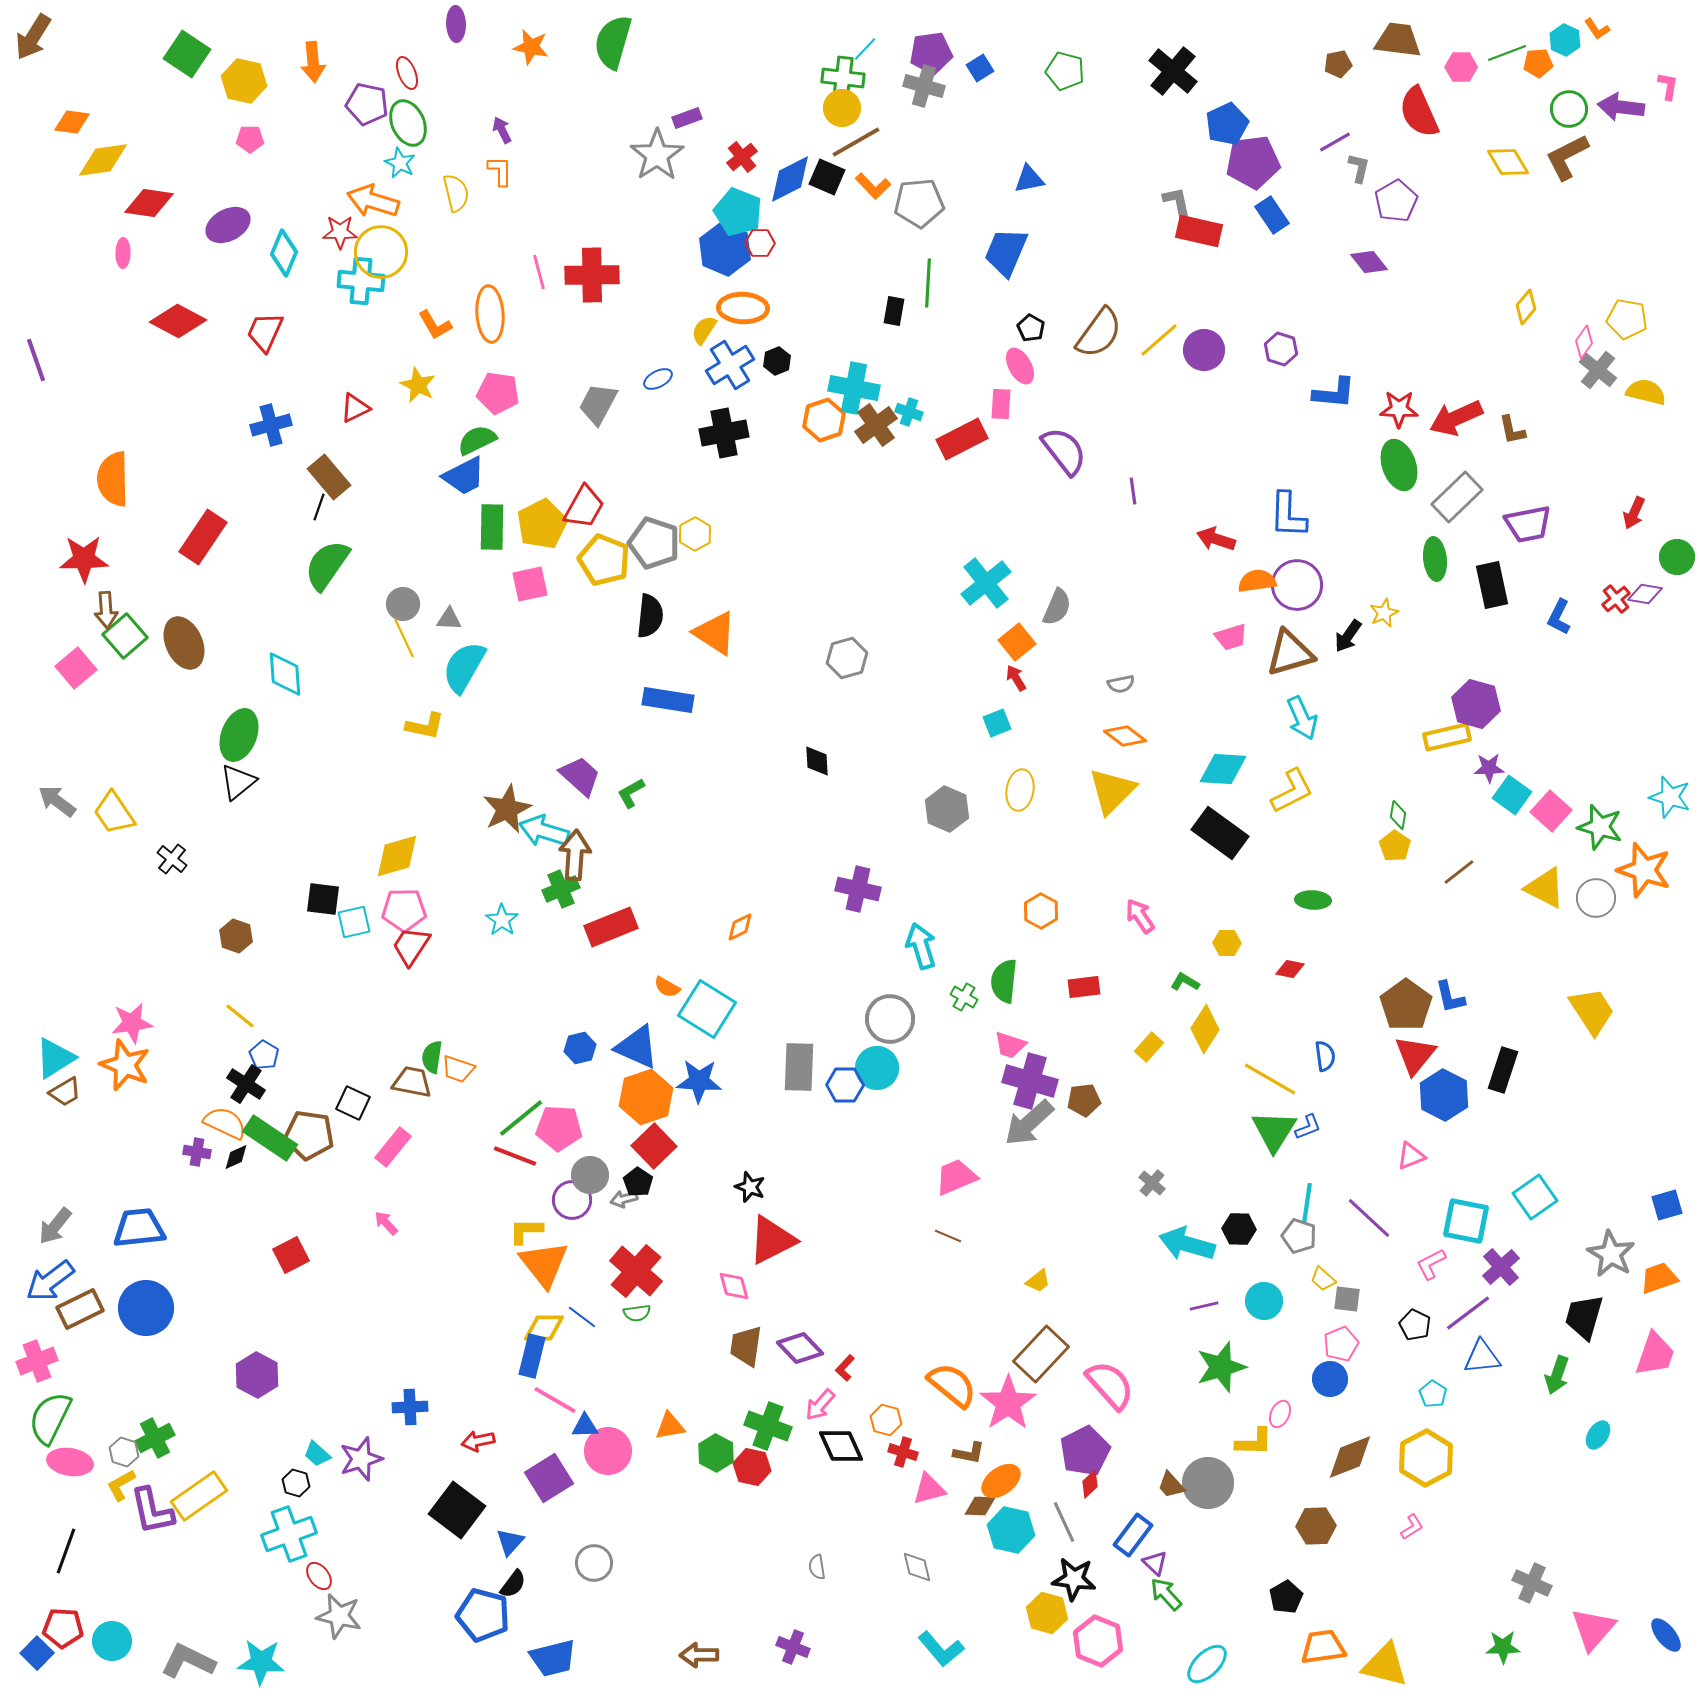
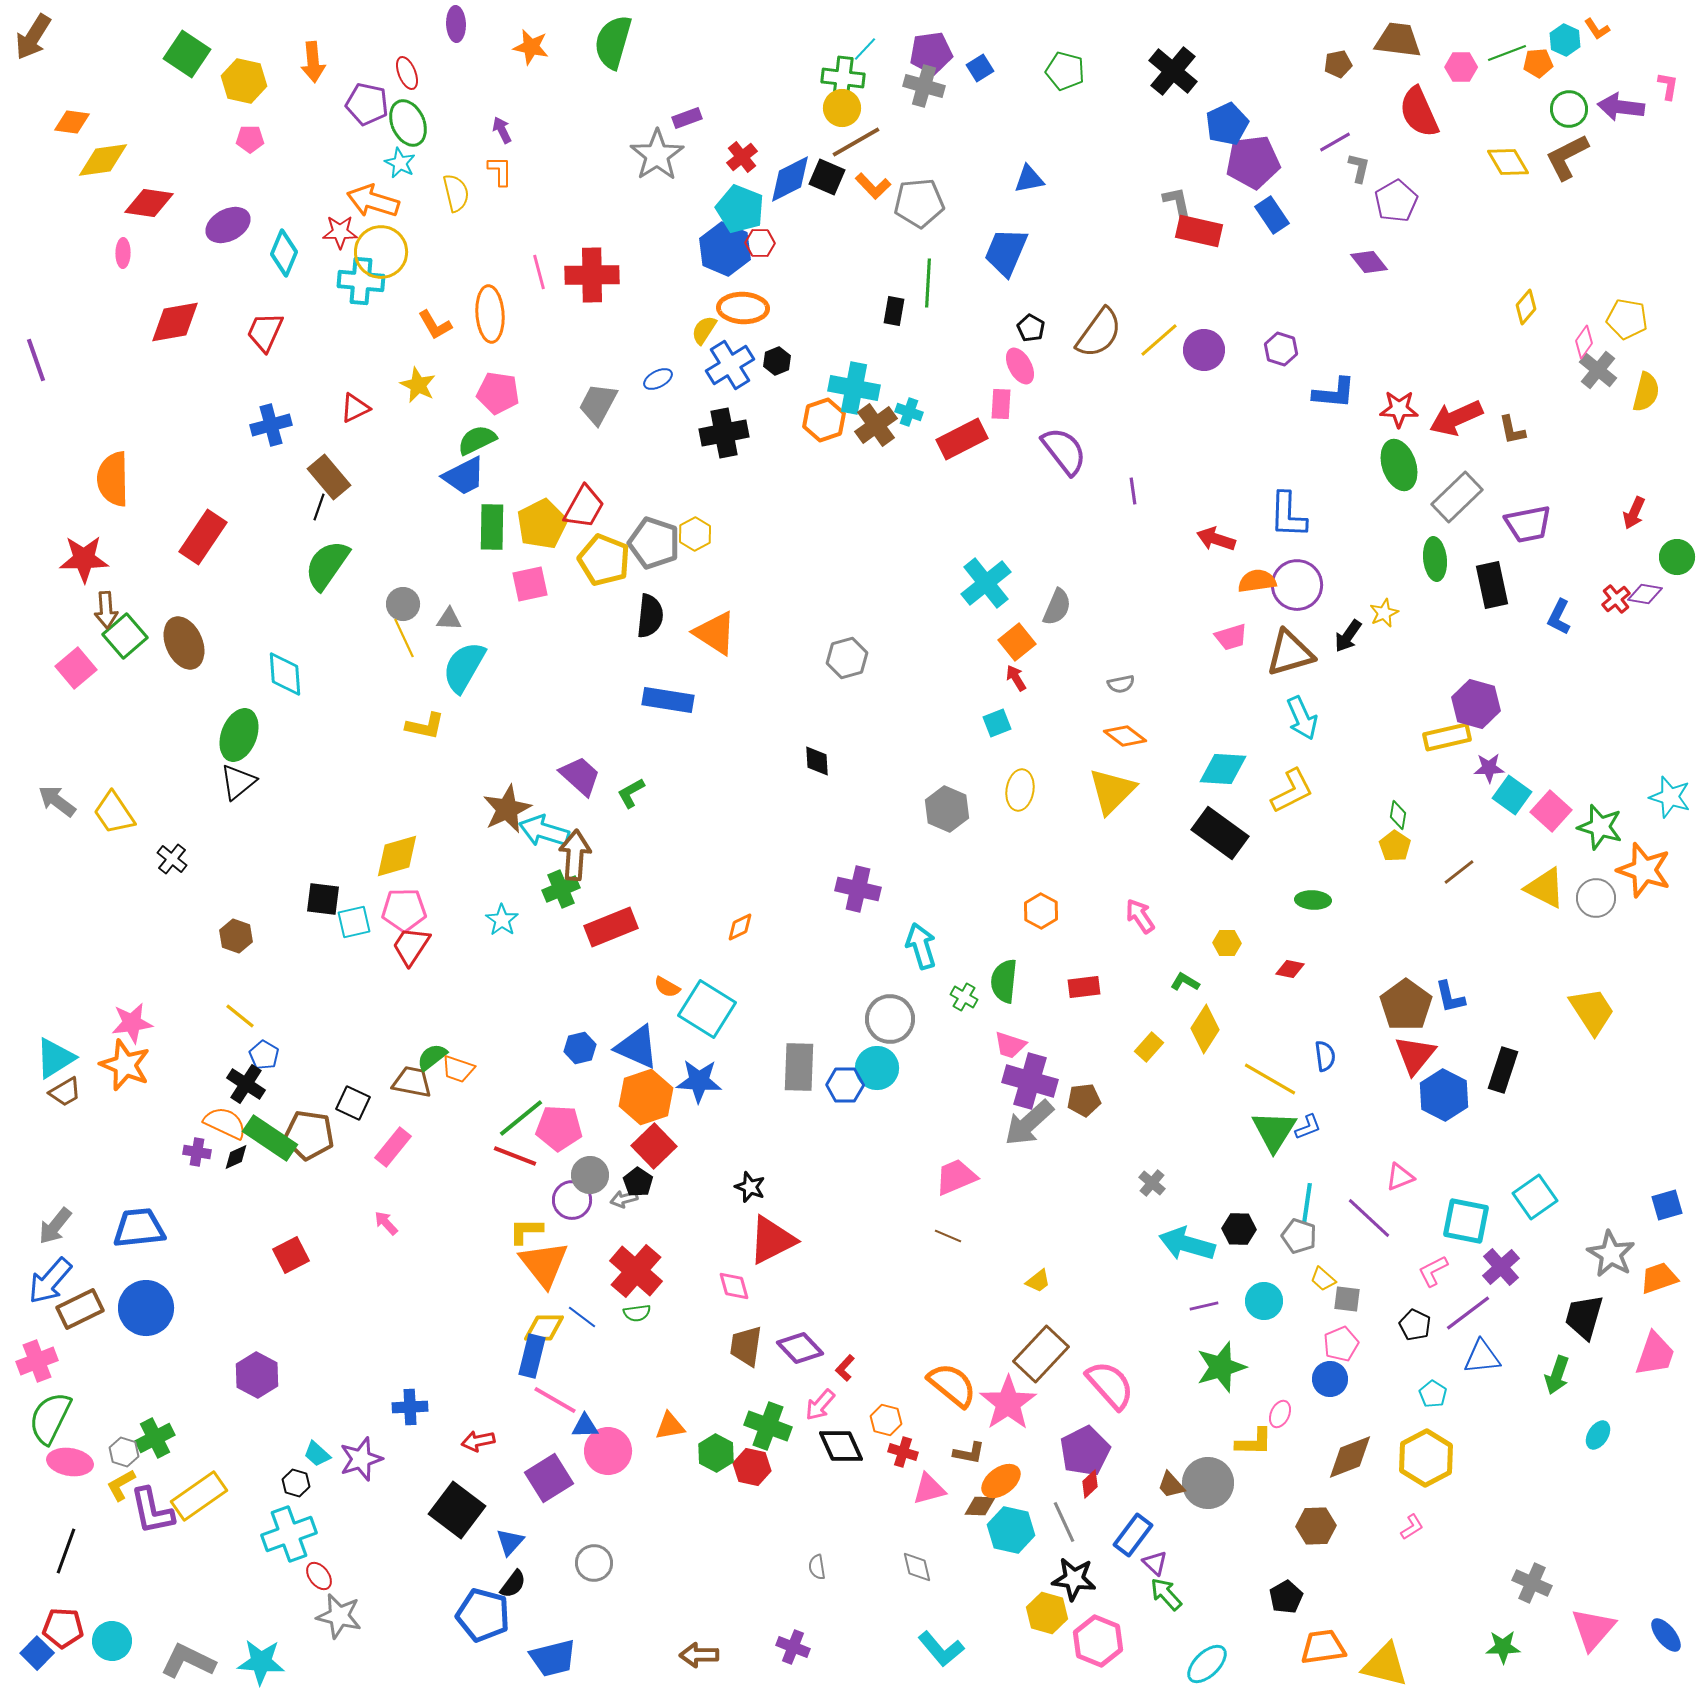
cyan pentagon at (738, 212): moved 2 px right, 3 px up
red diamond at (178, 321): moved 3 px left, 1 px down; rotated 38 degrees counterclockwise
yellow semicircle at (1646, 392): rotated 90 degrees clockwise
green semicircle at (432, 1057): rotated 44 degrees clockwise
pink triangle at (1411, 1156): moved 11 px left, 21 px down
pink L-shape at (1431, 1264): moved 2 px right, 7 px down
blue arrow at (50, 1281): rotated 12 degrees counterclockwise
